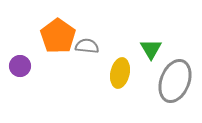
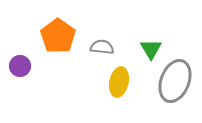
gray semicircle: moved 15 px right, 1 px down
yellow ellipse: moved 1 px left, 9 px down
